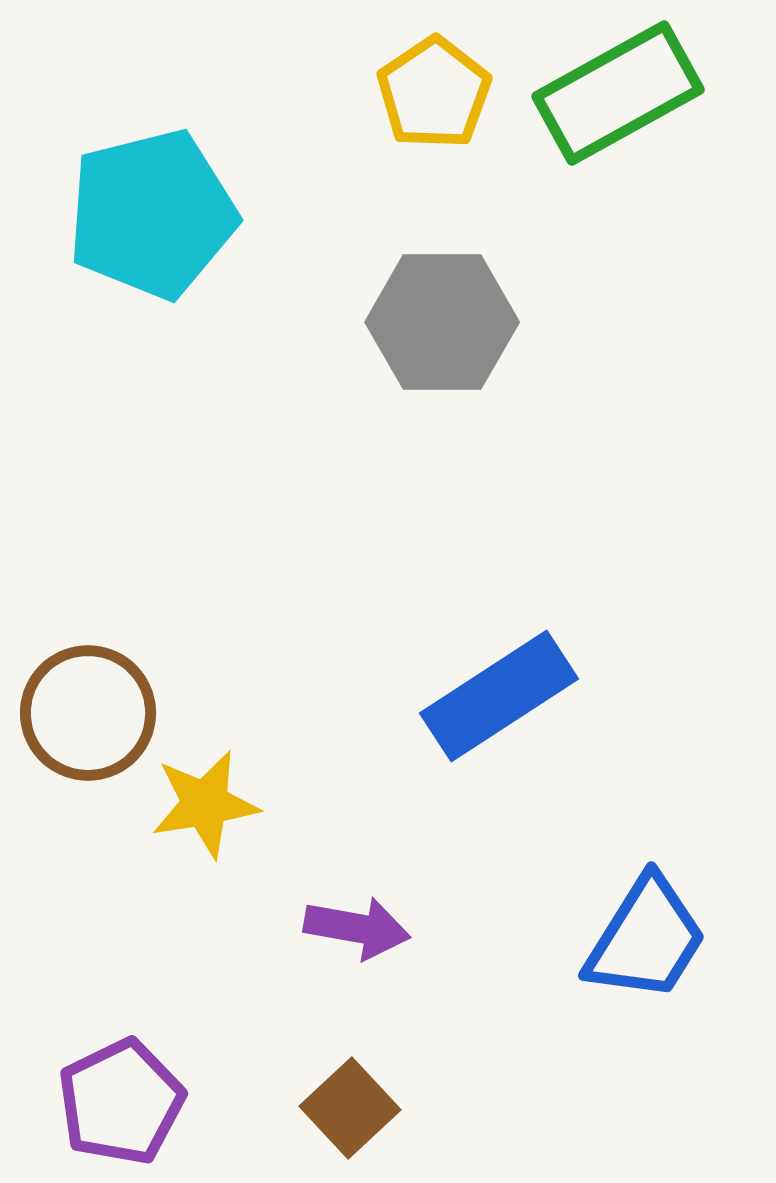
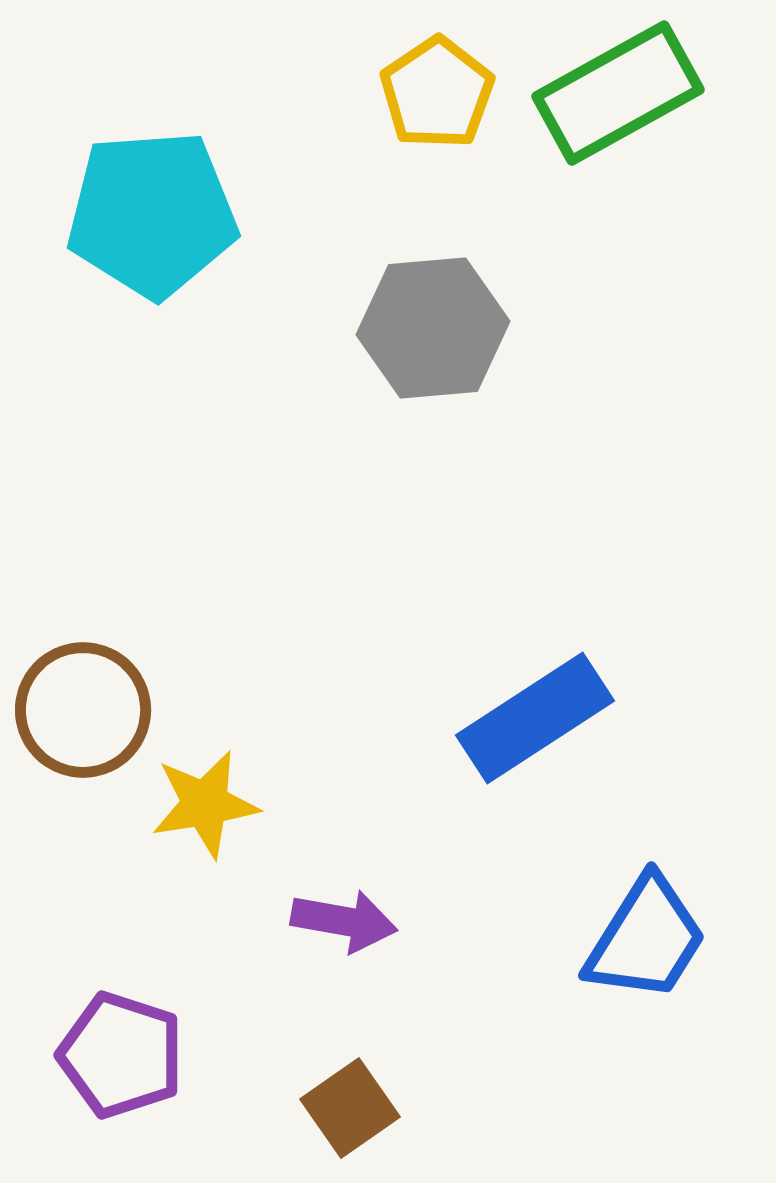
yellow pentagon: moved 3 px right
cyan pentagon: rotated 10 degrees clockwise
gray hexagon: moved 9 px left, 6 px down; rotated 5 degrees counterclockwise
blue rectangle: moved 36 px right, 22 px down
brown circle: moved 5 px left, 3 px up
purple arrow: moved 13 px left, 7 px up
purple pentagon: moved 47 px up; rotated 28 degrees counterclockwise
brown square: rotated 8 degrees clockwise
